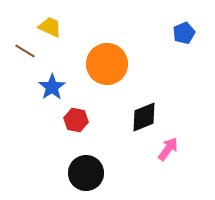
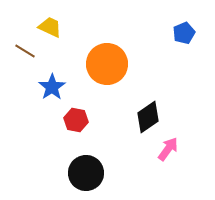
black diamond: moved 4 px right; rotated 12 degrees counterclockwise
